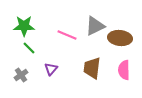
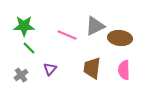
purple triangle: moved 1 px left
